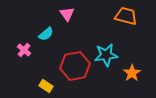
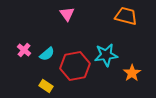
cyan semicircle: moved 1 px right, 20 px down
